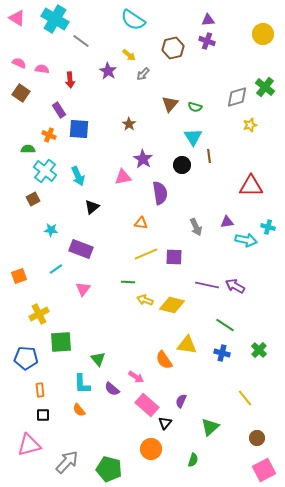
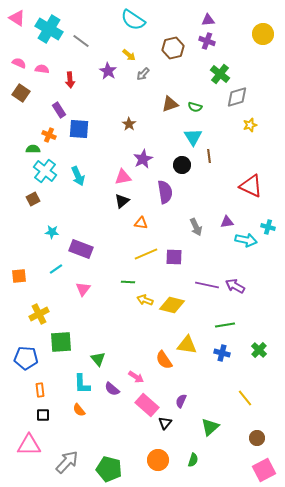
cyan cross at (55, 19): moved 6 px left, 10 px down
green cross at (265, 87): moved 45 px left, 13 px up
brown triangle at (170, 104): rotated 30 degrees clockwise
green semicircle at (28, 149): moved 5 px right
purple star at (143, 159): rotated 12 degrees clockwise
red triangle at (251, 186): rotated 25 degrees clockwise
purple semicircle at (160, 193): moved 5 px right, 1 px up
black triangle at (92, 207): moved 30 px right, 6 px up
cyan star at (51, 230): moved 1 px right, 2 px down
orange square at (19, 276): rotated 14 degrees clockwise
green line at (225, 325): rotated 42 degrees counterclockwise
pink triangle at (29, 445): rotated 15 degrees clockwise
orange circle at (151, 449): moved 7 px right, 11 px down
